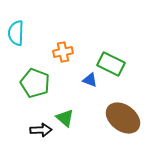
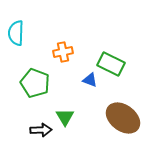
green triangle: moved 1 px up; rotated 18 degrees clockwise
